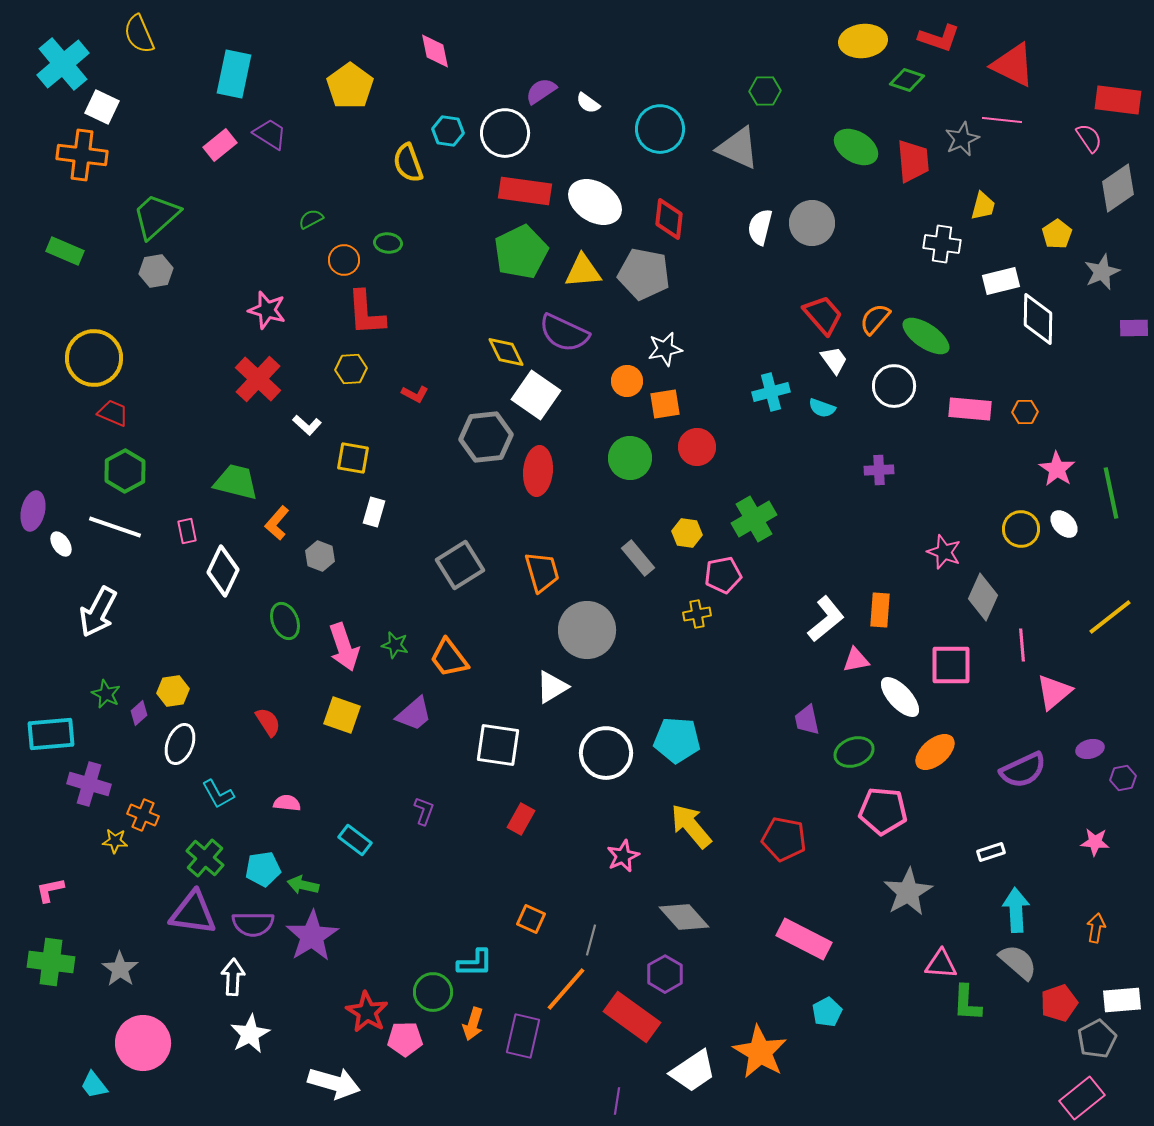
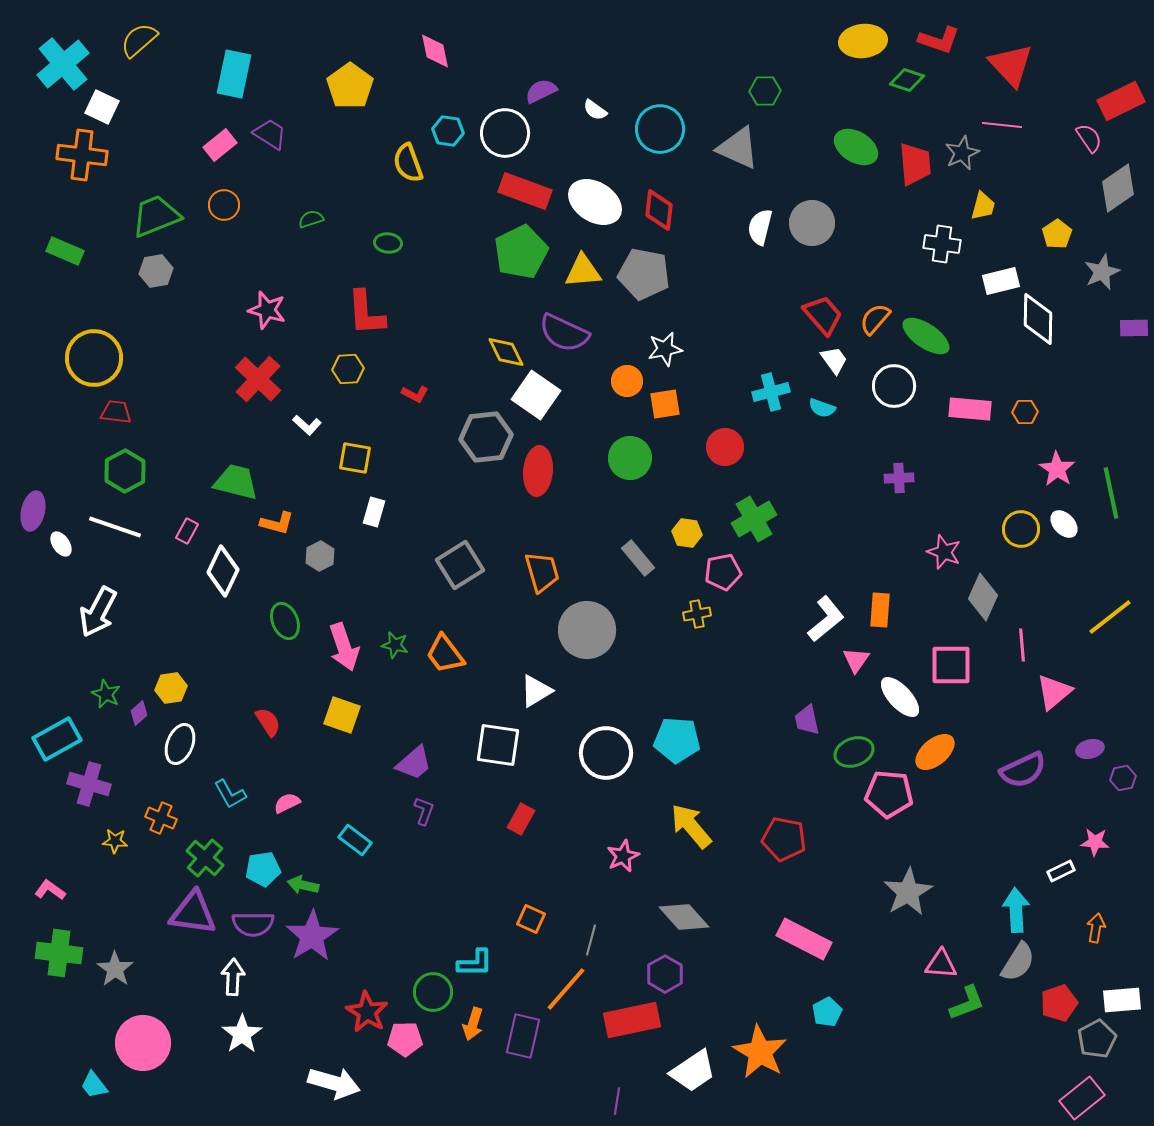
yellow semicircle at (139, 34): moved 6 px down; rotated 72 degrees clockwise
red L-shape at (939, 38): moved 2 px down
red triangle at (1013, 65): moved 2 px left; rotated 21 degrees clockwise
purple semicircle at (541, 91): rotated 8 degrees clockwise
red rectangle at (1118, 100): moved 3 px right, 1 px down; rotated 33 degrees counterclockwise
white semicircle at (588, 103): moved 7 px right, 7 px down
pink line at (1002, 120): moved 5 px down
gray star at (962, 139): moved 14 px down
red trapezoid at (913, 161): moved 2 px right, 3 px down
red rectangle at (525, 191): rotated 12 degrees clockwise
green trapezoid at (156, 216): rotated 20 degrees clockwise
green semicircle at (311, 219): rotated 10 degrees clockwise
red diamond at (669, 219): moved 10 px left, 9 px up
orange circle at (344, 260): moved 120 px left, 55 px up
yellow hexagon at (351, 369): moved 3 px left
red trapezoid at (113, 413): moved 3 px right, 1 px up; rotated 16 degrees counterclockwise
red circle at (697, 447): moved 28 px right
yellow square at (353, 458): moved 2 px right
purple cross at (879, 470): moved 20 px right, 8 px down
orange L-shape at (277, 523): rotated 116 degrees counterclockwise
pink rectangle at (187, 531): rotated 40 degrees clockwise
gray hexagon at (320, 556): rotated 12 degrees clockwise
pink pentagon at (723, 575): moved 3 px up
orange trapezoid at (449, 658): moved 4 px left, 4 px up
pink triangle at (856, 660): rotated 44 degrees counterclockwise
white triangle at (552, 687): moved 16 px left, 4 px down
yellow hexagon at (173, 691): moved 2 px left, 3 px up
purple trapezoid at (414, 714): moved 49 px down
cyan rectangle at (51, 734): moved 6 px right, 5 px down; rotated 24 degrees counterclockwise
cyan L-shape at (218, 794): moved 12 px right
pink semicircle at (287, 803): rotated 32 degrees counterclockwise
pink pentagon at (883, 811): moved 6 px right, 17 px up
orange cross at (143, 815): moved 18 px right, 3 px down
white rectangle at (991, 852): moved 70 px right, 19 px down; rotated 8 degrees counterclockwise
pink L-shape at (50, 890): rotated 48 degrees clockwise
green cross at (51, 962): moved 8 px right, 9 px up
gray semicircle at (1018, 962): rotated 81 degrees clockwise
gray star at (120, 969): moved 5 px left
green L-shape at (967, 1003): rotated 114 degrees counterclockwise
red rectangle at (632, 1017): moved 3 px down; rotated 48 degrees counterclockwise
white star at (250, 1034): moved 8 px left; rotated 6 degrees counterclockwise
